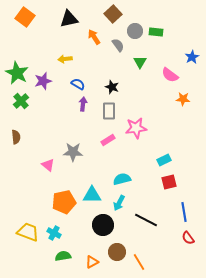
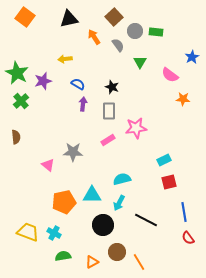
brown square: moved 1 px right, 3 px down
